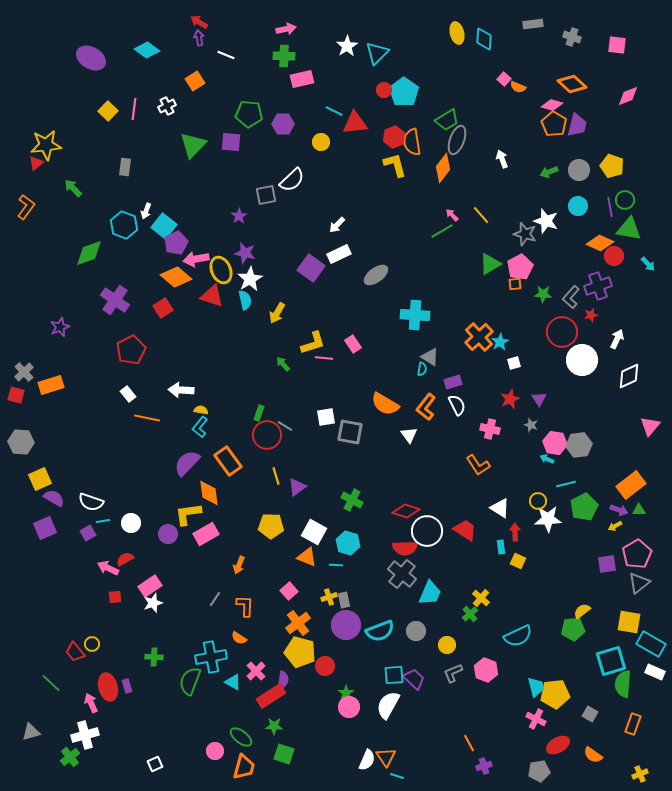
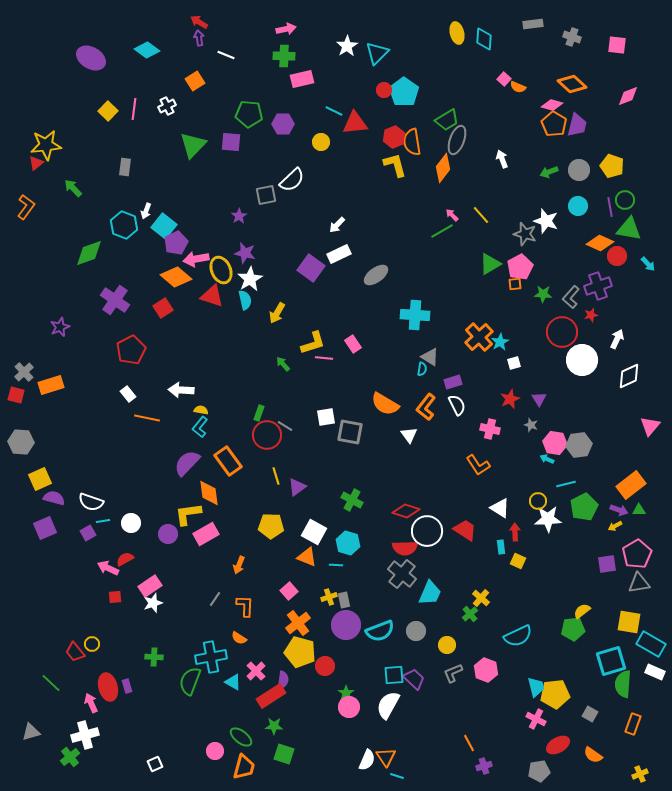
red circle at (614, 256): moved 3 px right
purple semicircle at (54, 498): rotated 15 degrees counterclockwise
gray triangle at (639, 583): rotated 30 degrees clockwise
